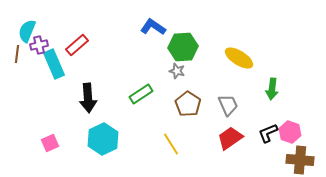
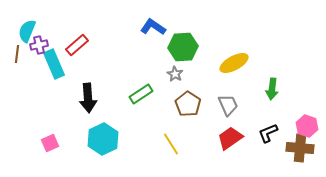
yellow ellipse: moved 5 px left, 5 px down; rotated 60 degrees counterclockwise
gray star: moved 2 px left, 3 px down; rotated 14 degrees clockwise
pink hexagon: moved 17 px right, 6 px up
brown cross: moved 12 px up
